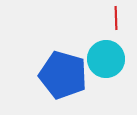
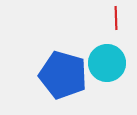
cyan circle: moved 1 px right, 4 px down
